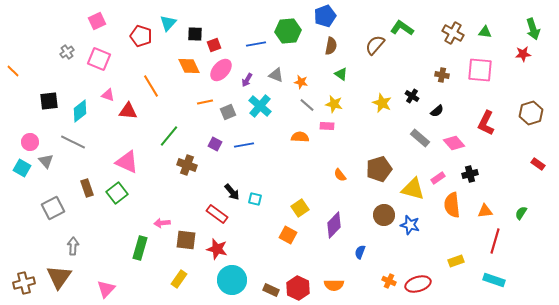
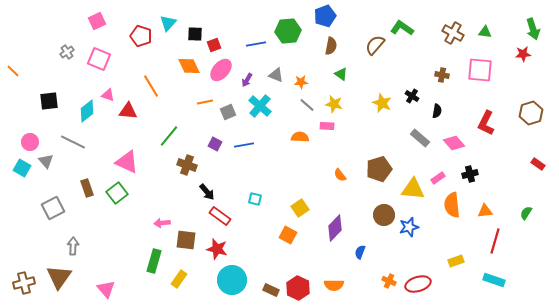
orange star at (301, 82): rotated 16 degrees counterclockwise
cyan diamond at (80, 111): moved 7 px right
black semicircle at (437, 111): rotated 40 degrees counterclockwise
yellow triangle at (413, 189): rotated 10 degrees counterclockwise
black arrow at (232, 192): moved 25 px left
green semicircle at (521, 213): moved 5 px right
red rectangle at (217, 214): moved 3 px right, 2 px down
purple diamond at (334, 225): moved 1 px right, 3 px down
blue star at (410, 225): moved 1 px left, 2 px down; rotated 30 degrees counterclockwise
green rectangle at (140, 248): moved 14 px right, 13 px down
pink triangle at (106, 289): rotated 24 degrees counterclockwise
